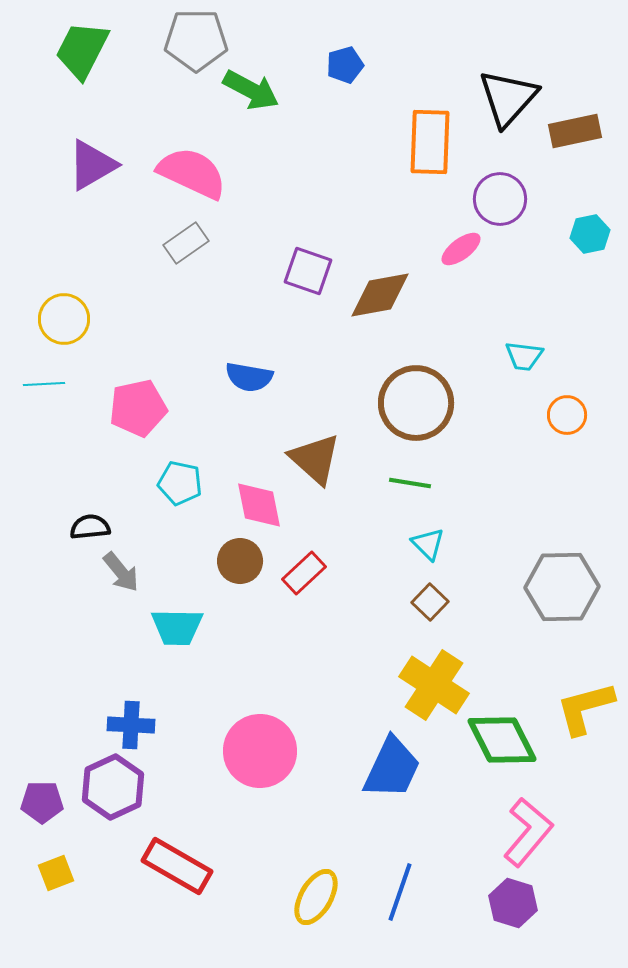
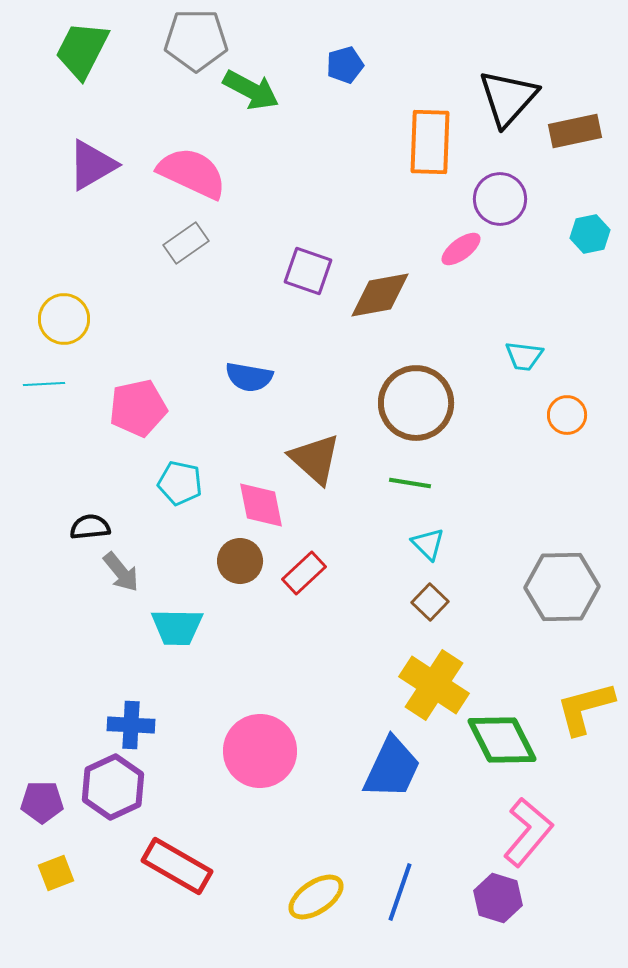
pink diamond at (259, 505): moved 2 px right
yellow ellipse at (316, 897): rotated 26 degrees clockwise
purple hexagon at (513, 903): moved 15 px left, 5 px up
